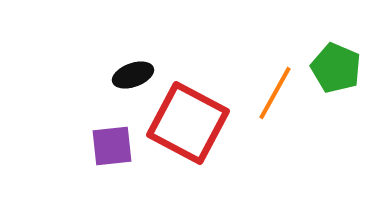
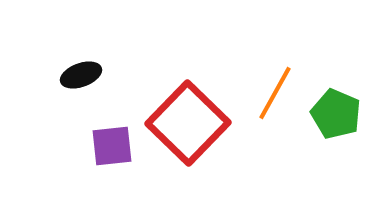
green pentagon: moved 46 px down
black ellipse: moved 52 px left
red square: rotated 16 degrees clockwise
